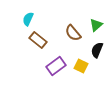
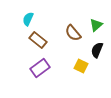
purple rectangle: moved 16 px left, 2 px down
